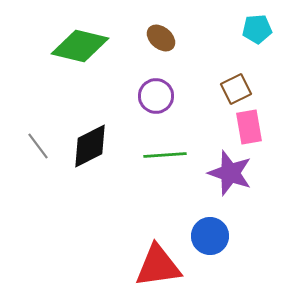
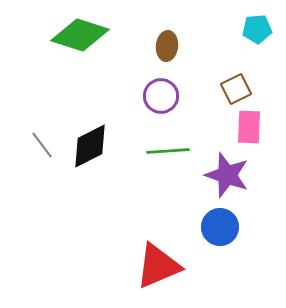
brown ellipse: moved 6 px right, 8 px down; rotated 56 degrees clockwise
green diamond: moved 11 px up; rotated 4 degrees clockwise
purple circle: moved 5 px right
pink rectangle: rotated 12 degrees clockwise
gray line: moved 4 px right, 1 px up
green line: moved 3 px right, 4 px up
purple star: moved 3 px left, 2 px down
blue circle: moved 10 px right, 9 px up
red triangle: rotated 15 degrees counterclockwise
